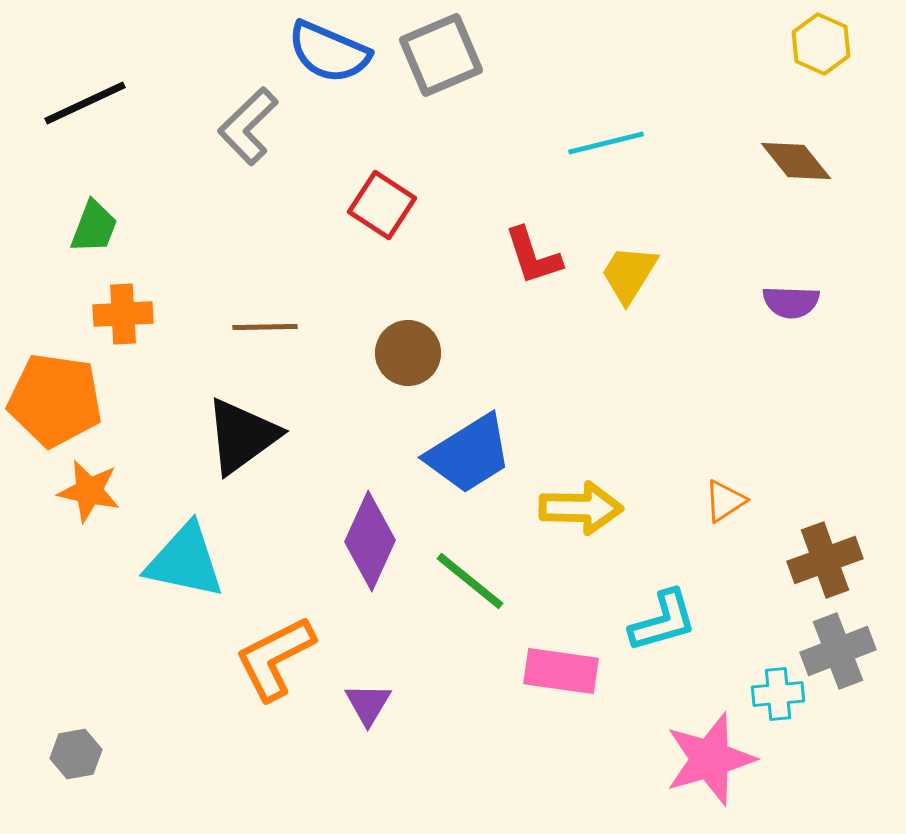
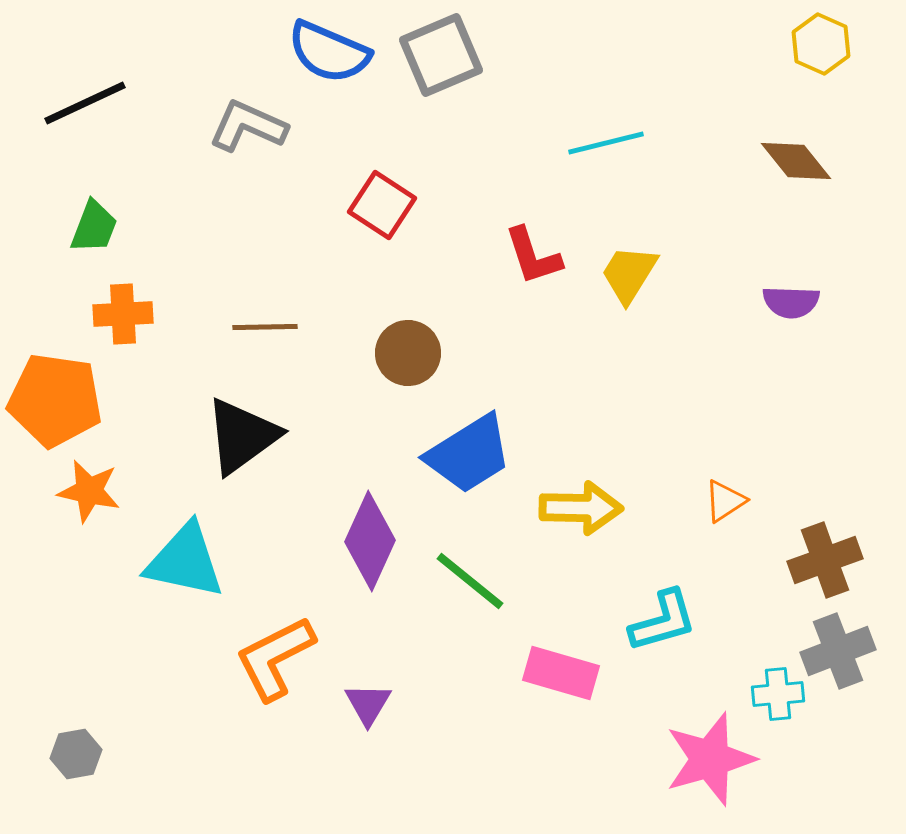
gray L-shape: rotated 68 degrees clockwise
pink rectangle: moved 2 px down; rotated 8 degrees clockwise
